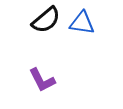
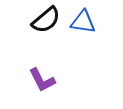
blue triangle: moved 1 px right, 1 px up
